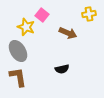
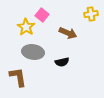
yellow cross: moved 2 px right
yellow star: rotated 12 degrees clockwise
gray ellipse: moved 15 px right, 1 px down; rotated 50 degrees counterclockwise
black semicircle: moved 7 px up
